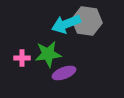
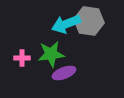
gray hexagon: moved 2 px right
green star: moved 3 px right
